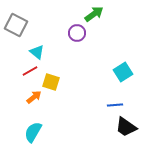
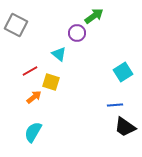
green arrow: moved 2 px down
cyan triangle: moved 22 px right, 2 px down
black trapezoid: moved 1 px left
